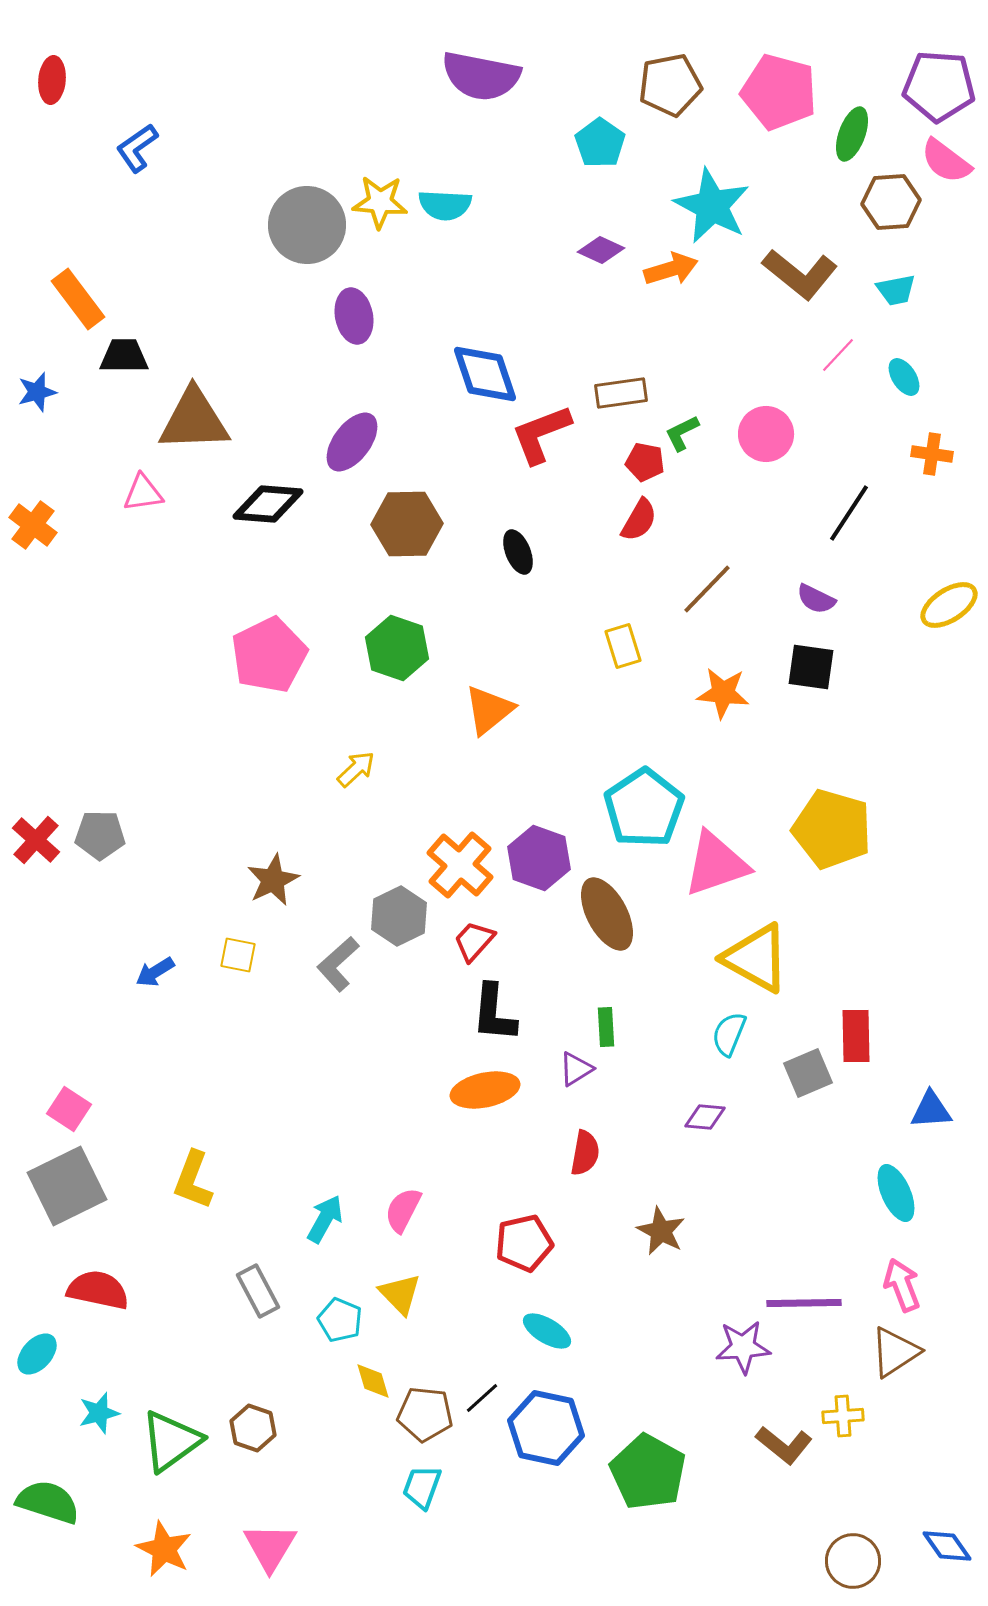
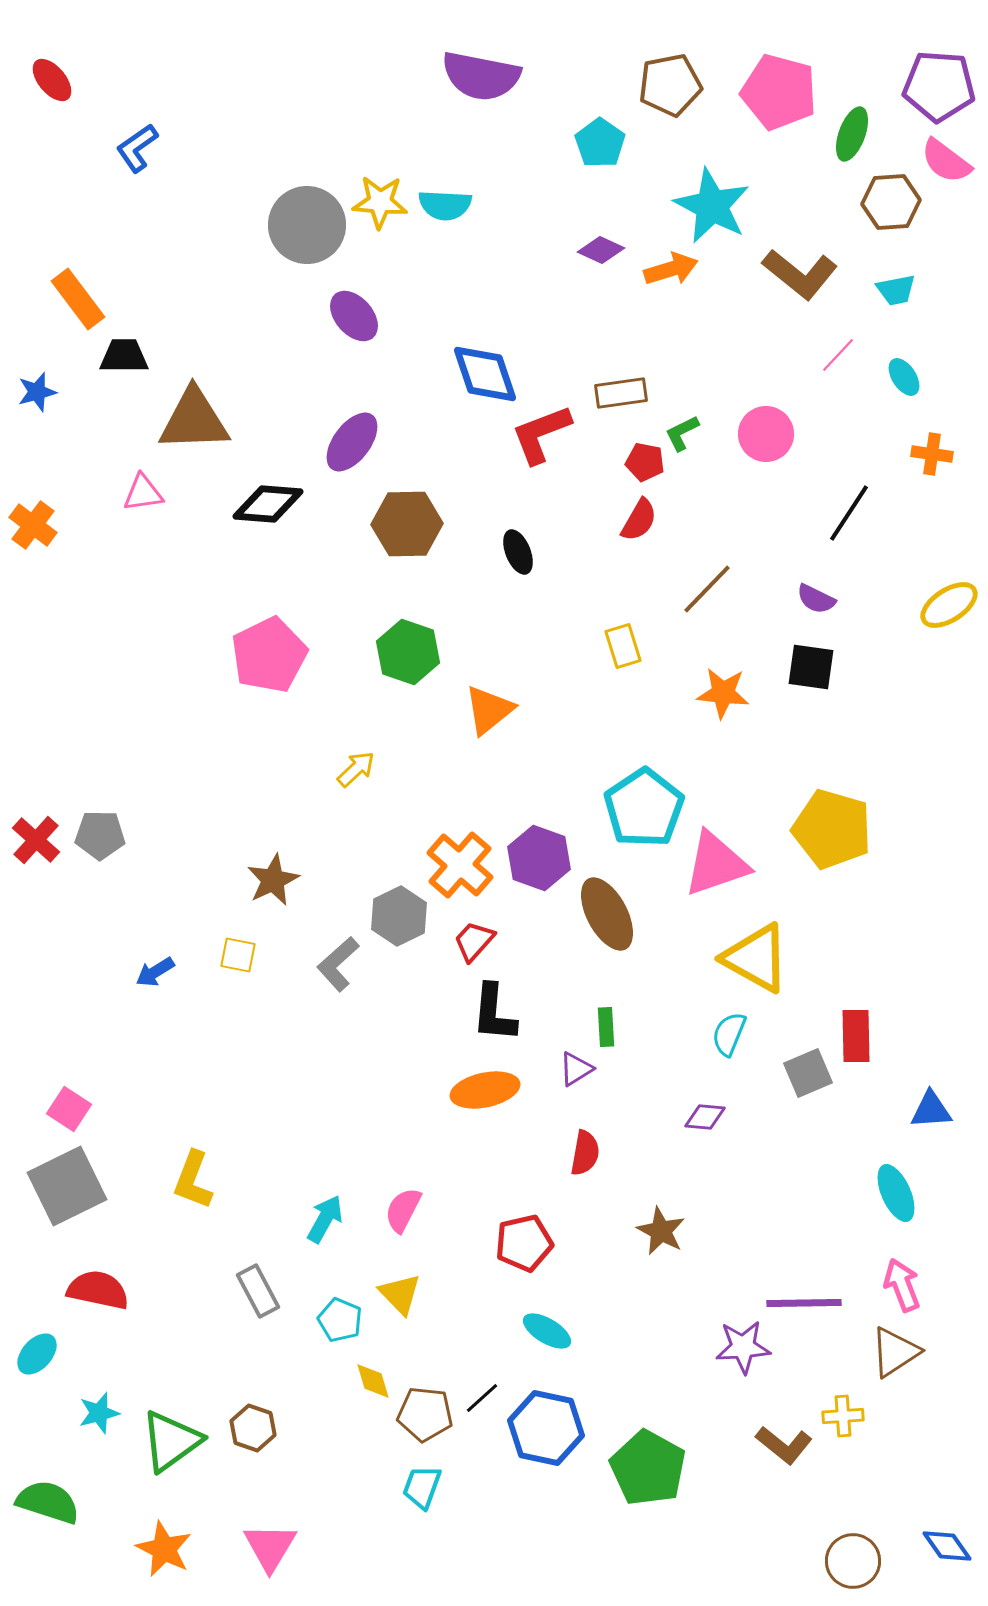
red ellipse at (52, 80): rotated 45 degrees counterclockwise
purple ellipse at (354, 316): rotated 30 degrees counterclockwise
green hexagon at (397, 648): moved 11 px right, 4 px down
green pentagon at (648, 1472): moved 4 px up
